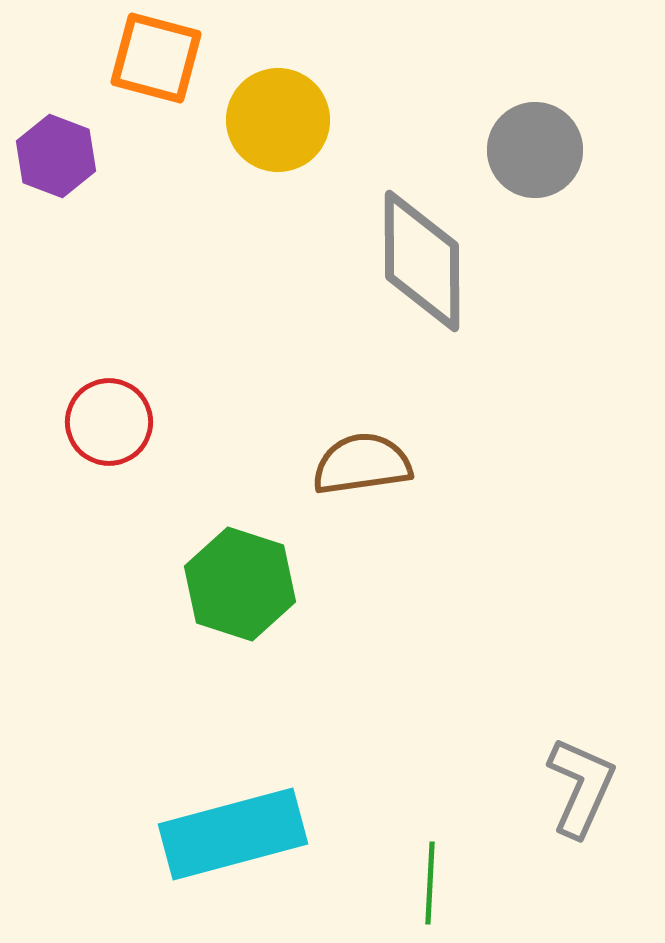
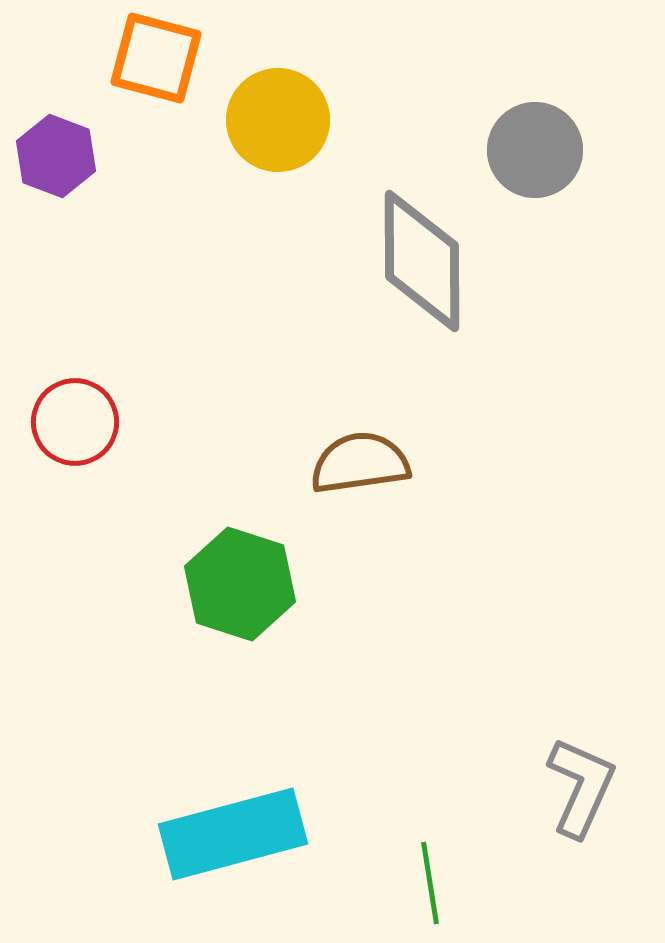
red circle: moved 34 px left
brown semicircle: moved 2 px left, 1 px up
green line: rotated 12 degrees counterclockwise
